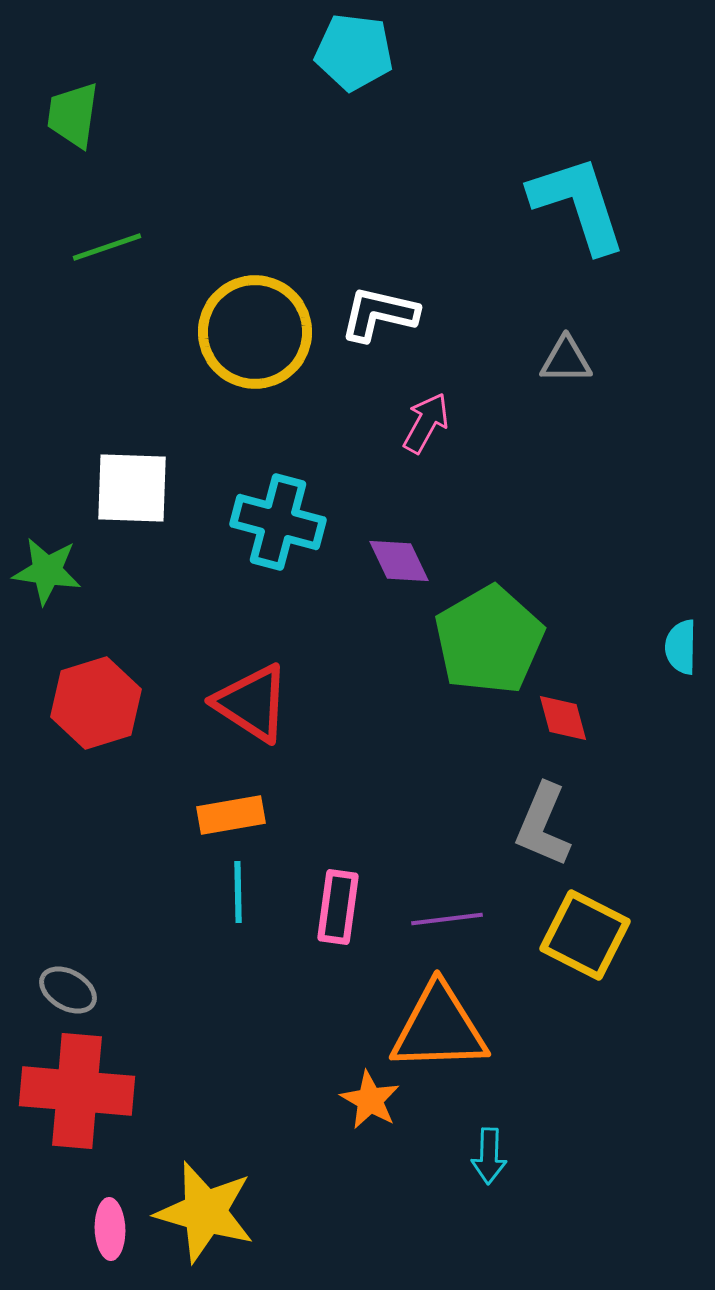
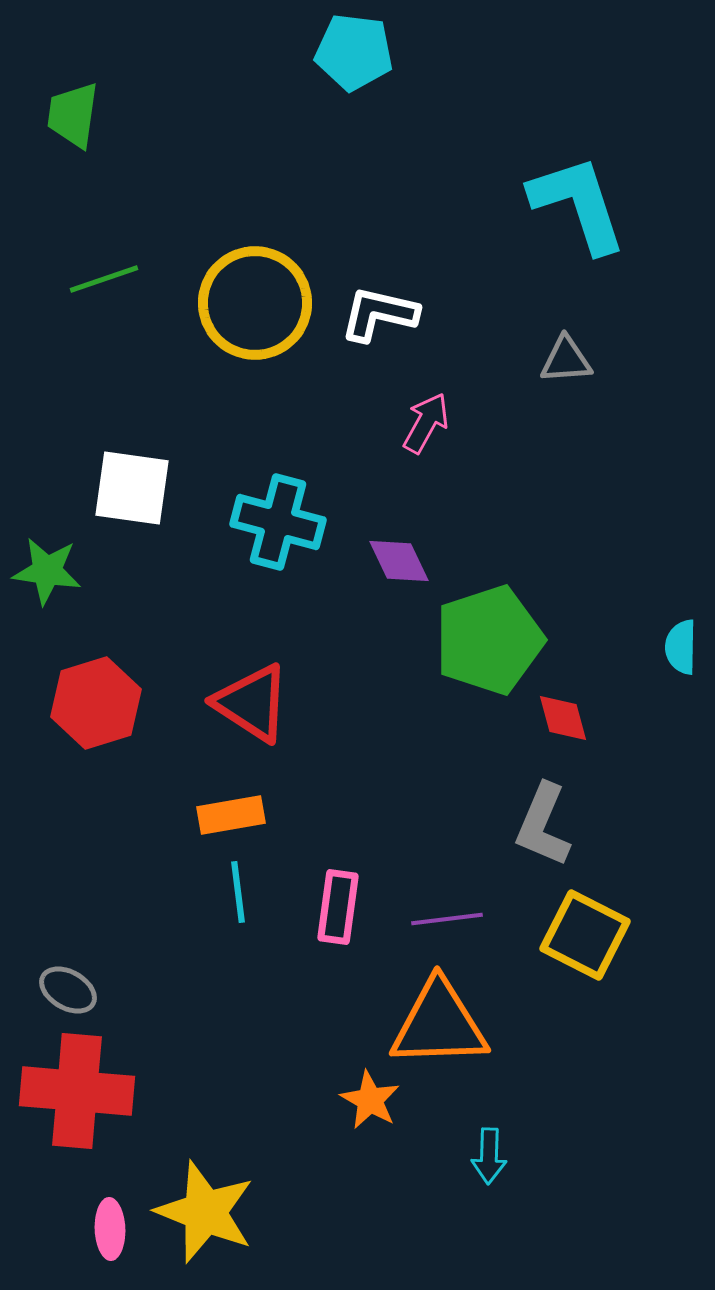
green line: moved 3 px left, 32 px down
yellow circle: moved 29 px up
gray triangle: rotated 4 degrees counterclockwise
white square: rotated 6 degrees clockwise
green pentagon: rotated 12 degrees clockwise
cyan line: rotated 6 degrees counterclockwise
orange triangle: moved 4 px up
yellow star: rotated 6 degrees clockwise
